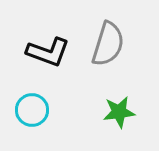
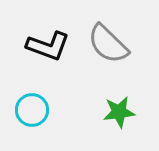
gray semicircle: rotated 117 degrees clockwise
black L-shape: moved 6 px up
